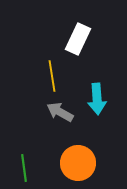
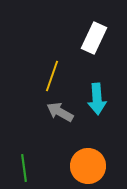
white rectangle: moved 16 px right, 1 px up
yellow line: rotated 28 degrees clockwise
orange circle: moved 10 px right, 3 px down
